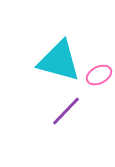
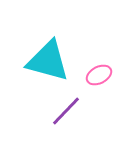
cyan triangle: moved 11 px left
